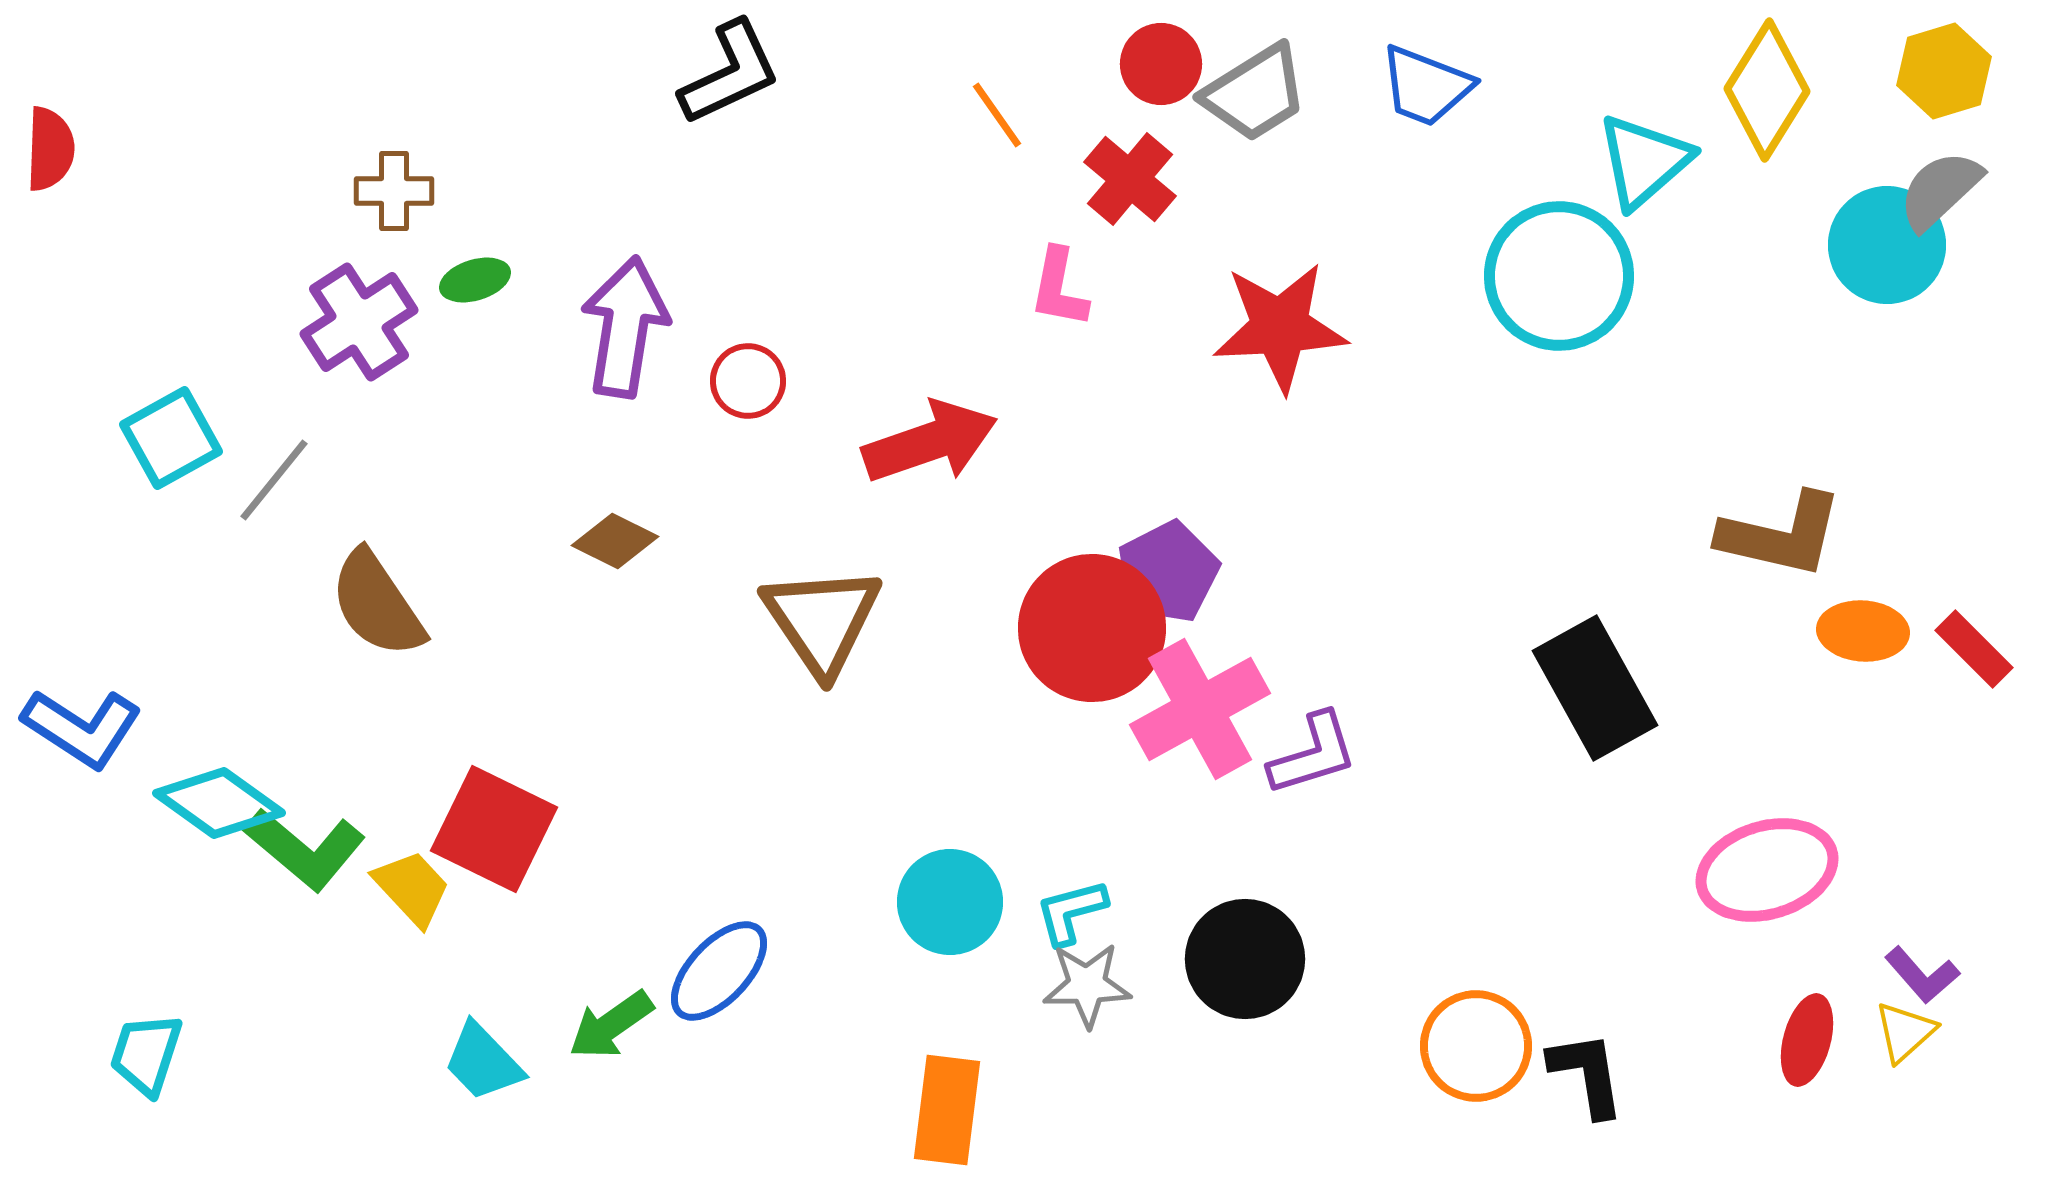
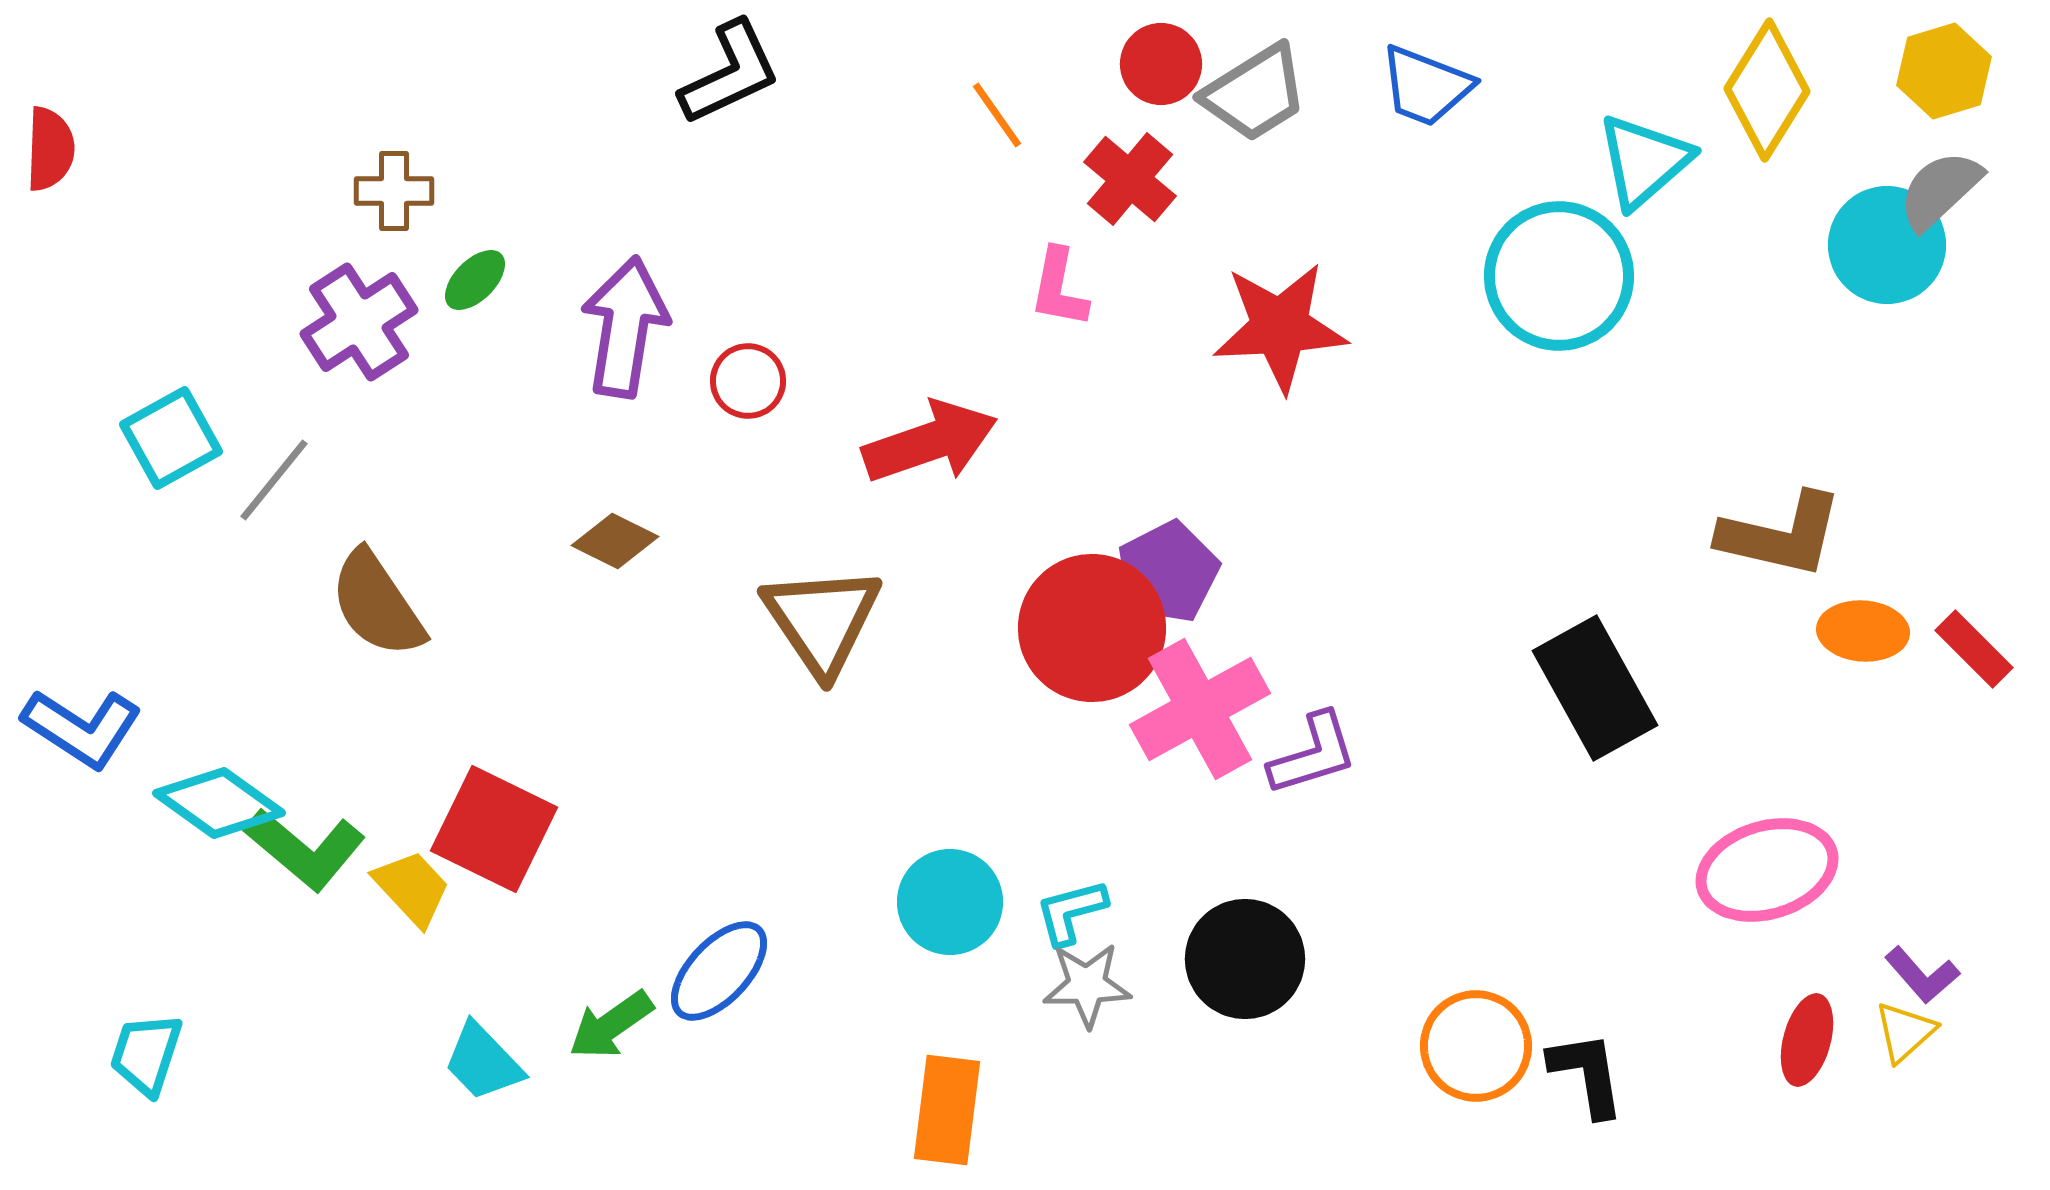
green ellipse at (475, 280): rotated 28 degrees counterclockwise
